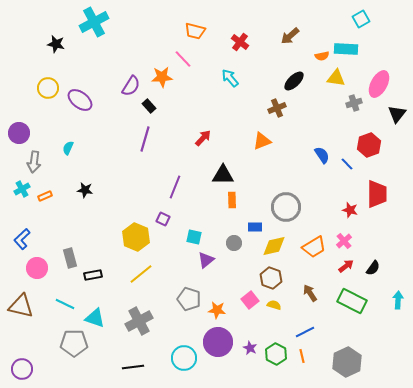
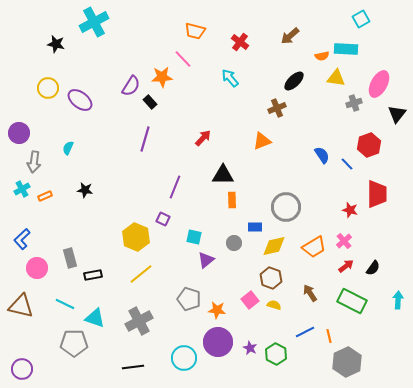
black rectangle at (149, 106): moved 1 px right, 4 px up
orange line at (302, 356): moved 27 px right, 20 px up
